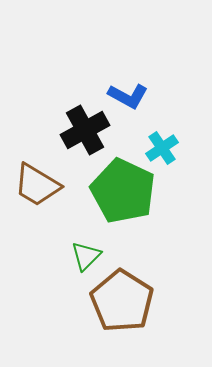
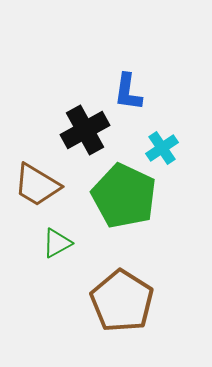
blue L-shape: moved 4 px up; rotated 69 degrees clockwise
green pentagon: moved 1 px right, 5 px down
green triangle: moved 29 px left, 13 px up; rotated 16 degrees clockwise
